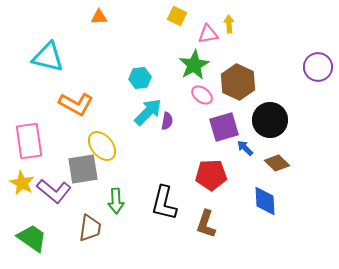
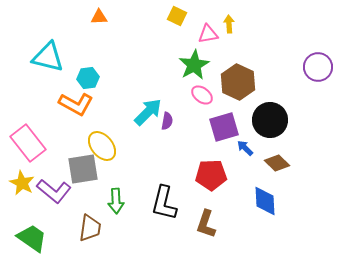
cyan hexagon: moved 52 px left
pink rectangle: moved 1 px left, 2 px down; rotated 30 degrees counterclockwise
